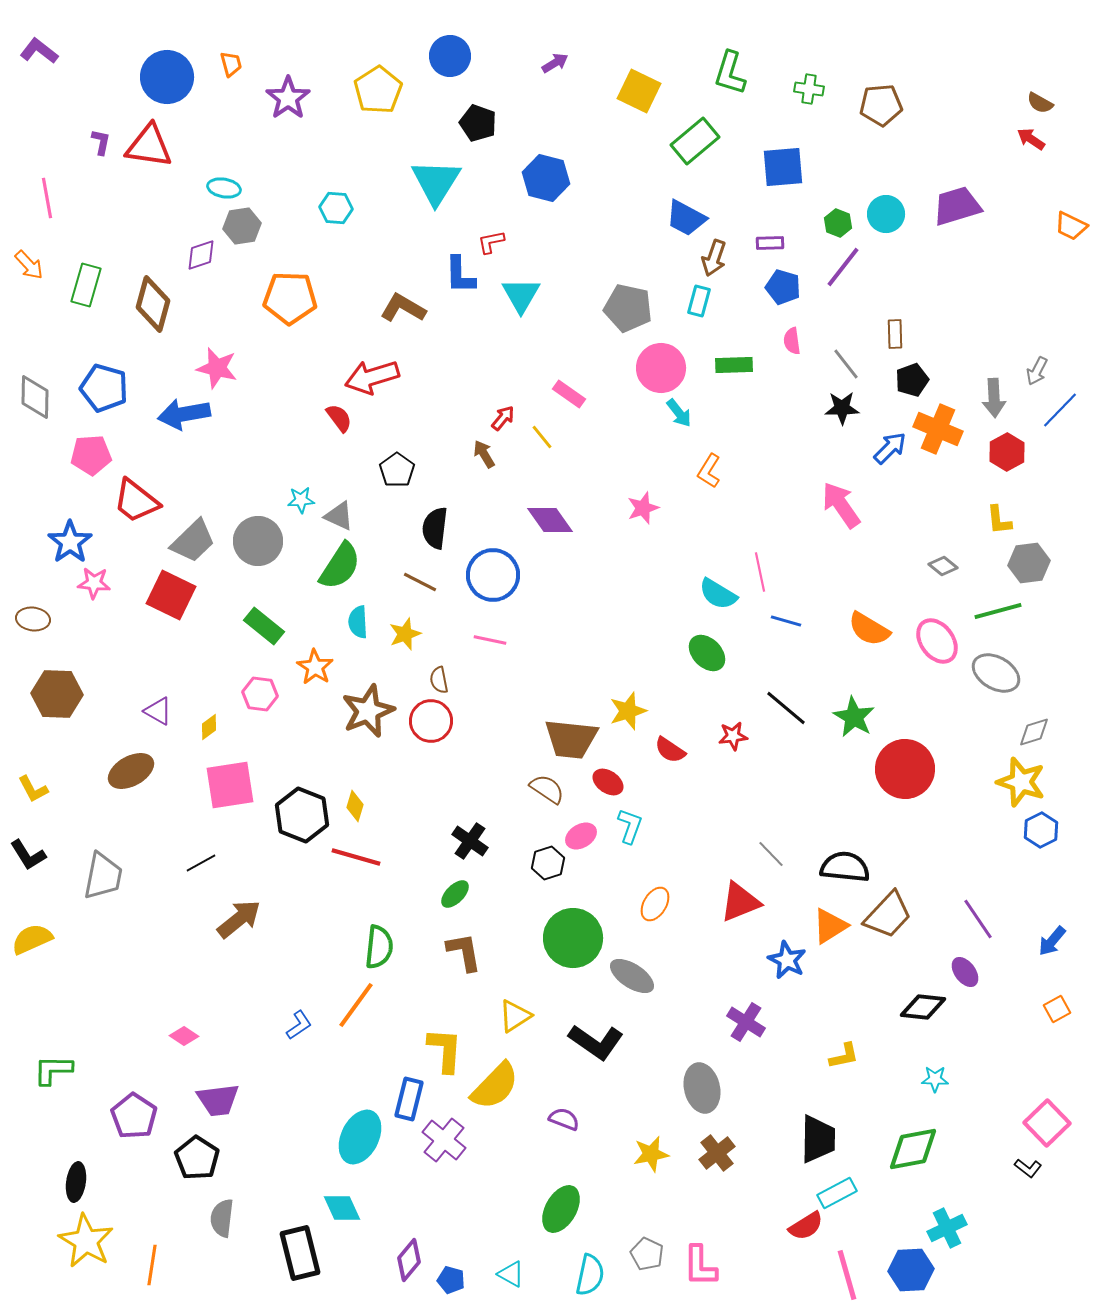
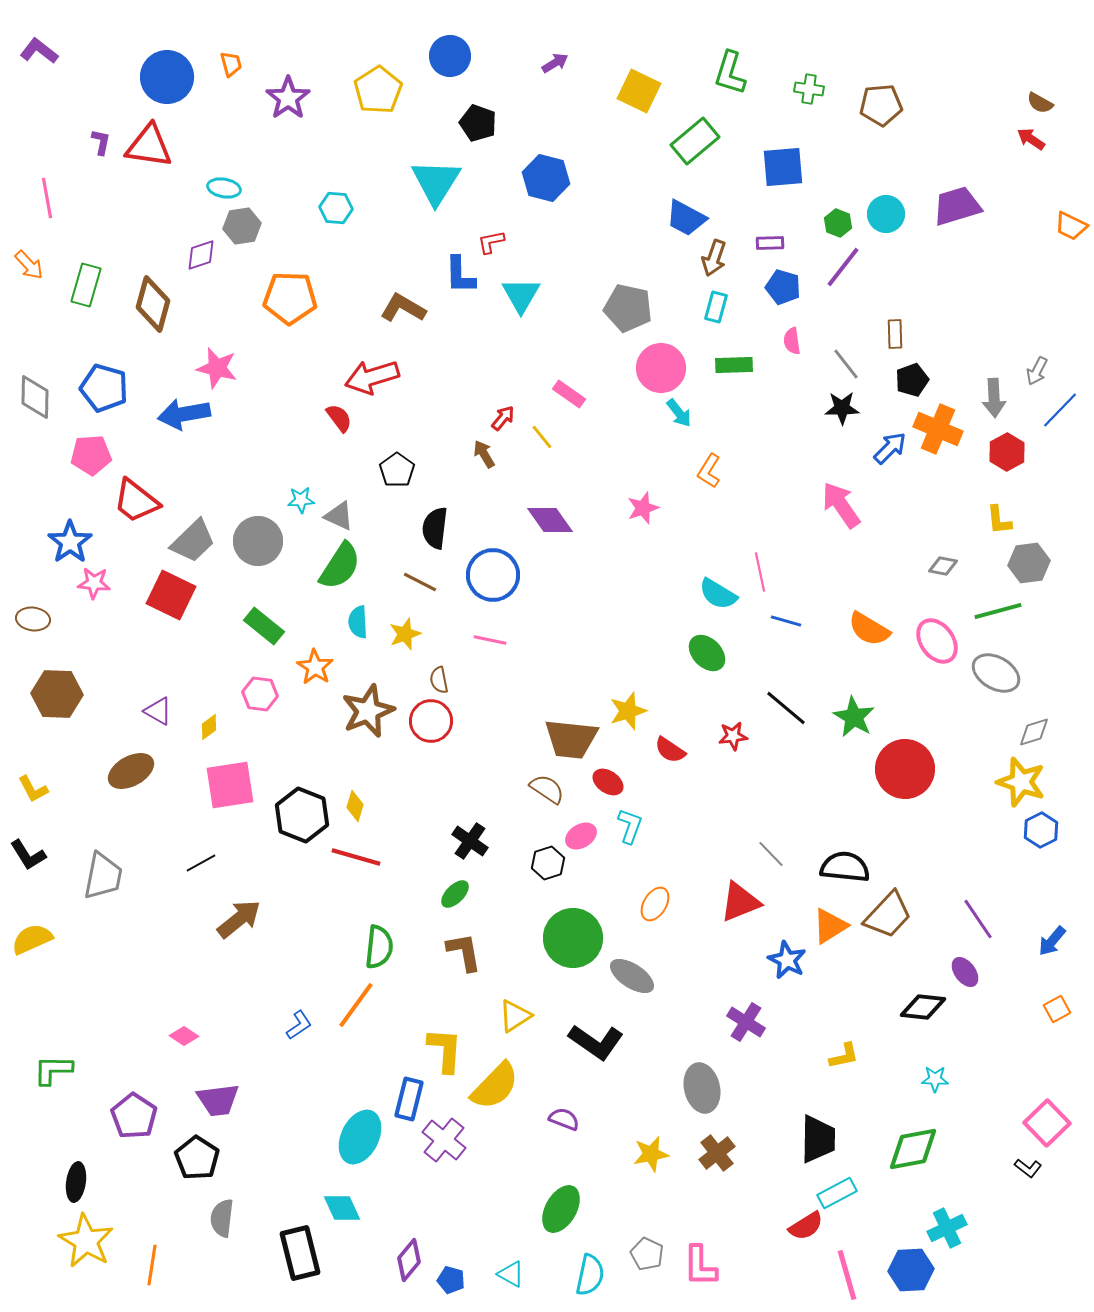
cyan rectangle at (699, 301): moved 17 px right, 6 px down
gray diamond at (943, 566): rotated 28 degrees counterclockwise
